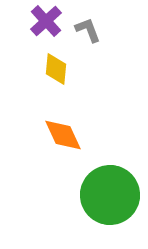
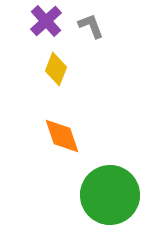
gray L-shape: moved 3 px right, 4 px up
yellow diamond: rotated 16 degrees clockwise
orange diamond: moved 1 px left, 1 px down; rotated 6 degrees clockwise
